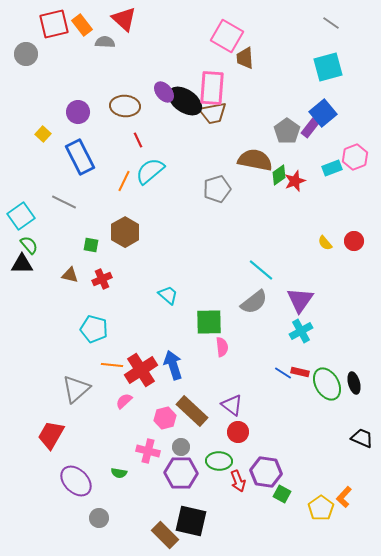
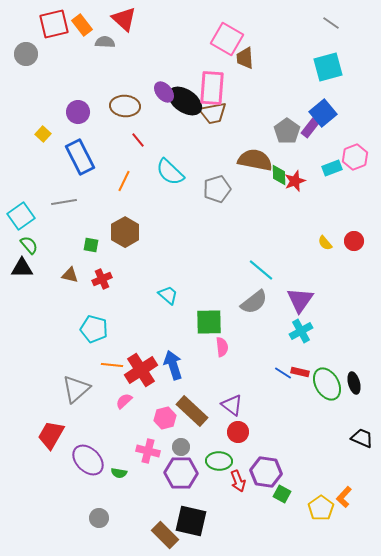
pink square at (227, 36): moved 3 px down
red line at (138, 140): rotated 14 degrees counterclockwise
cyan semicircle at (150, 171): moved 20 px right, 1 px down; rotated 96 degrees counterclockwise
green diamond at (279, 175): rotated 55 degrees counterclockwise
gray line at (64, 202): rotated 35 degrees counterclockwise
black triangle at (22, 264): moved 4 px down
purple ellipse at (76, 481): moved 12 px right, 21 px up
